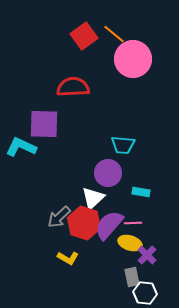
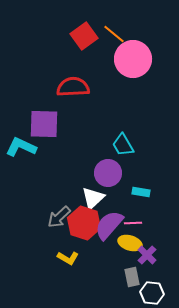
cyan trapezoid: rotated 55 degrees clockwise
white hexagon: moved 7 px right
